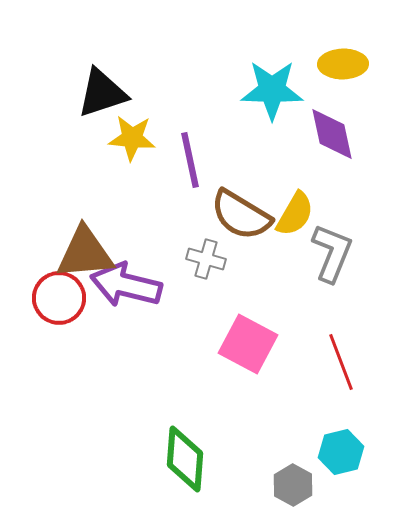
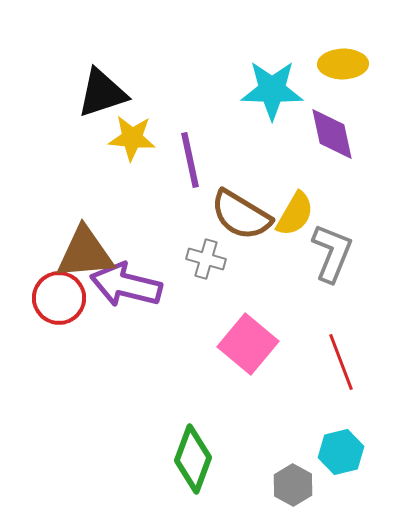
pink square: rotated 12 degrees clockwise
green diamond: moved 8 px right; rotated 16 degrees clockwise
